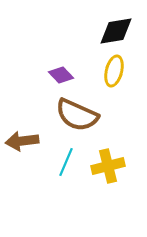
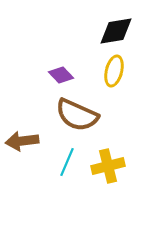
cyan line: moved 1 px right
